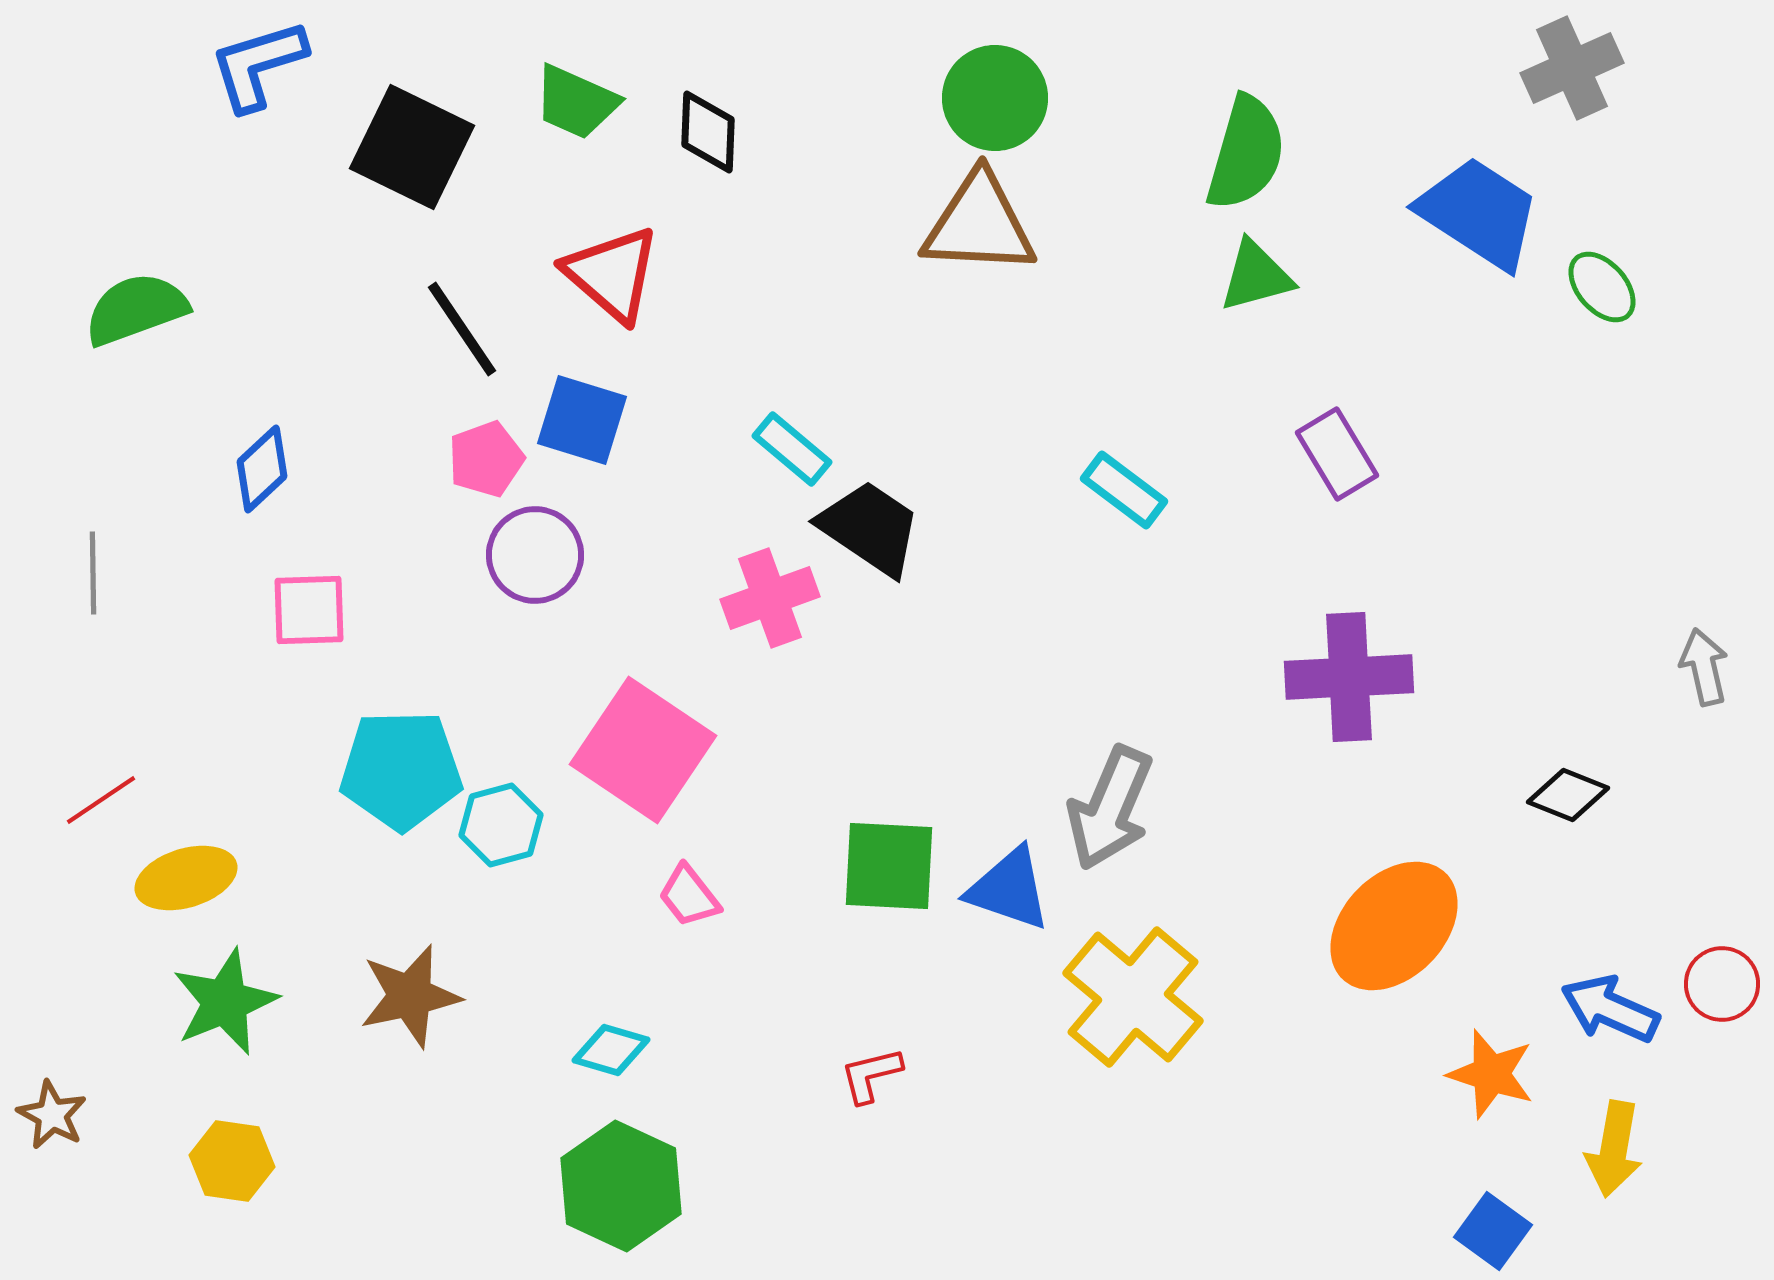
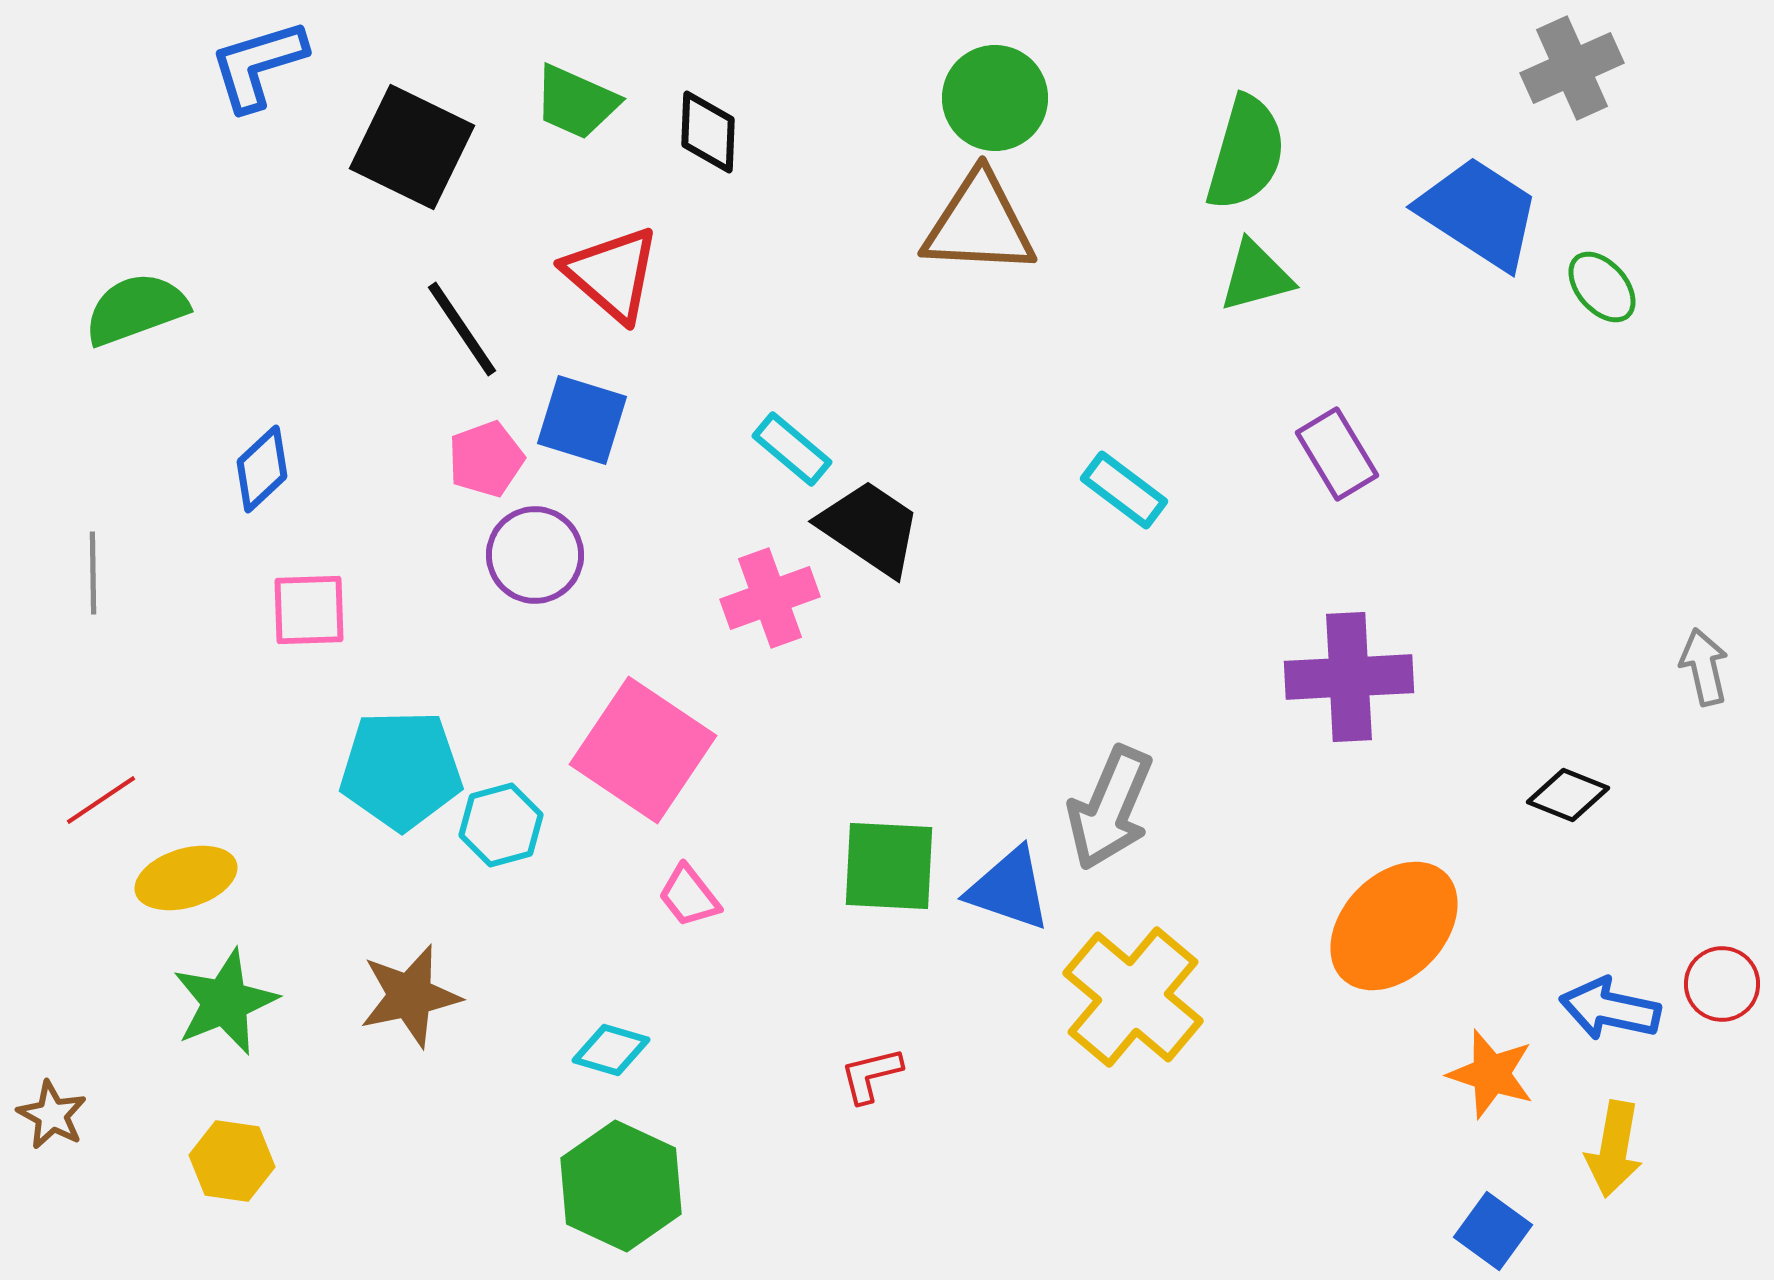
blue arrow at (1610, 1009): rotated 12 degrees counterclockwise
